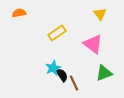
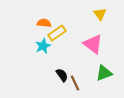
orange semicircle: moved 25 px right, 10 px down; rotated 16 degrees clockwise
cyan star: moved 10 px left, 22 px up
brown line: moved 1 px right
